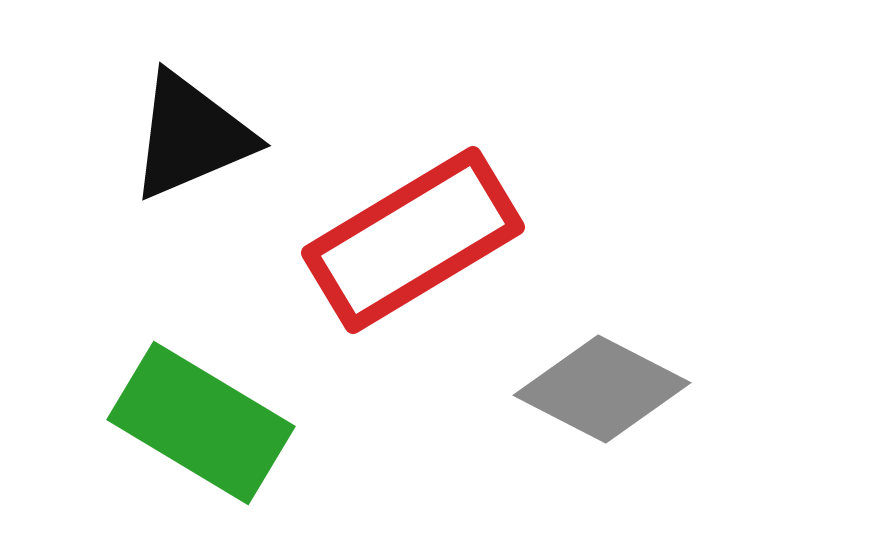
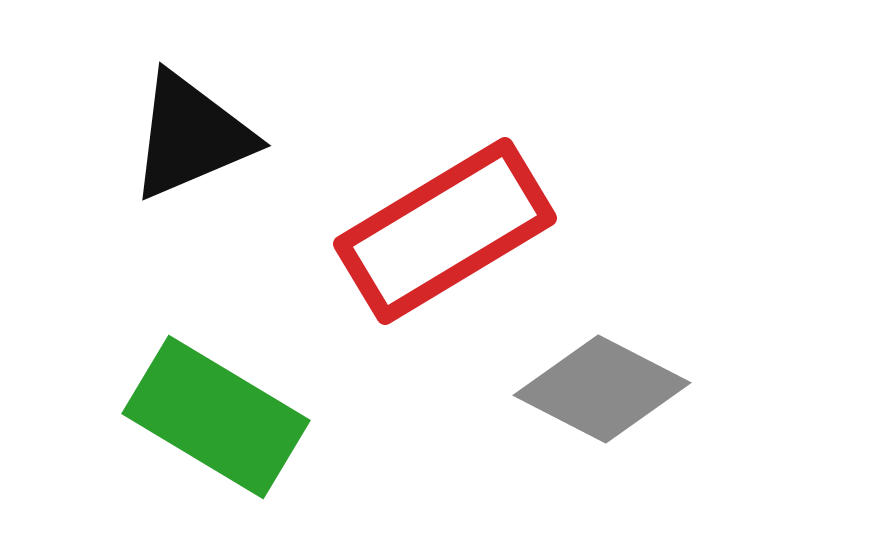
red rectangle: moved 32 px right, 9 px up
green rectangle: moved 15 px right, 6 px up
